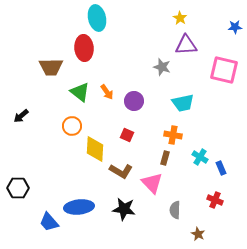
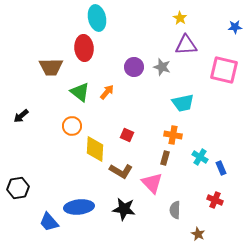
orange arrow: rotated 105 degrees counterclockwise
purple circle: moved 34 px up
black hexagon: rotated 10 degrees counterclockwise
